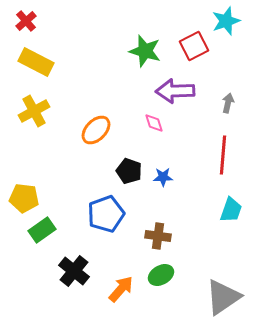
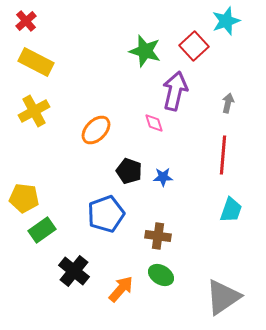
red square: rotated 16 degrees counterclockwise
purple arrow: rotated 105 degrees clockwise
green ellipse: rotated 60 degrees clockwise
